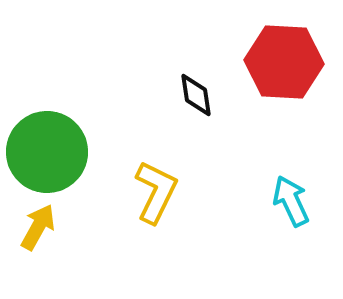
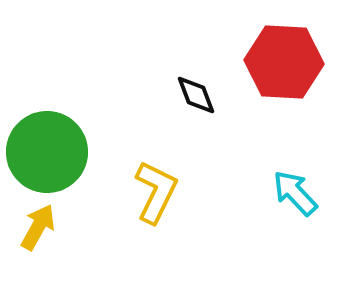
black diamond: rotated 12 degrees counterclockwise
cyan arrow: moved 4 px right, 8 px up; rotated 18 degrees counterclockwise
